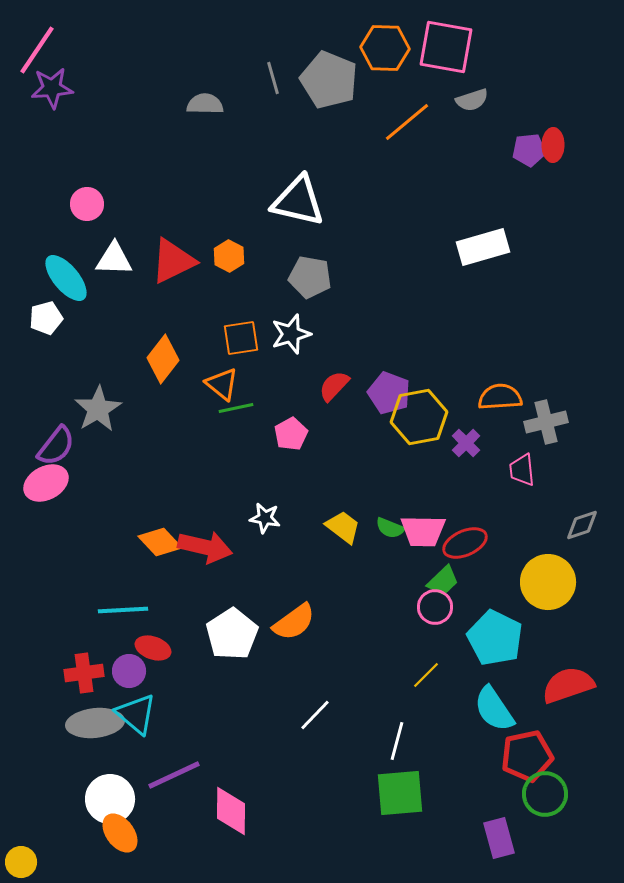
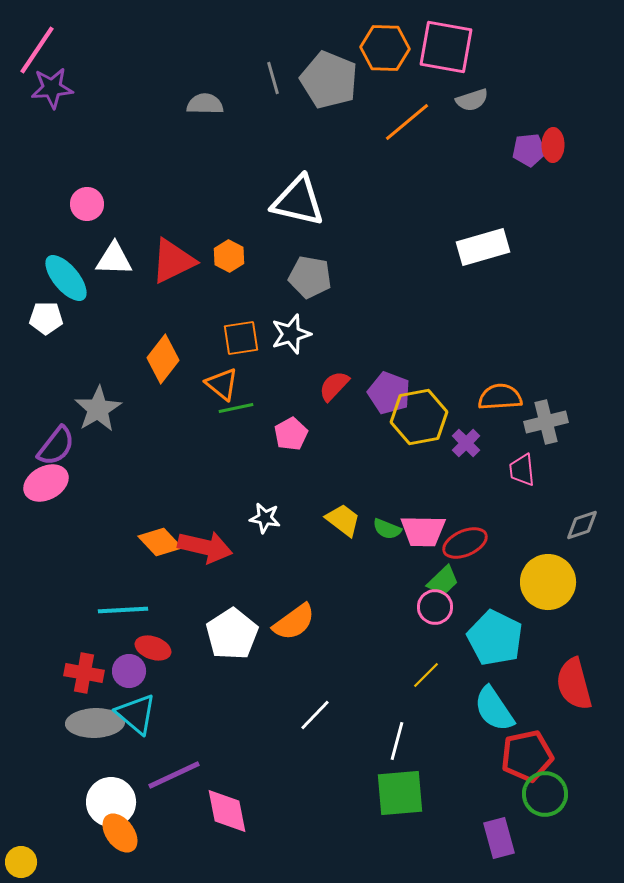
white pentagon at (46, 318): rotated 16 degrees clockwise
yellow trapezoid at (343, 527): moved 7 px up
green semicircle at (390, 528): moved 3 px left, 1 px down
red cross at (84, 673): rotated 18 degrees clockwise
red semicircle at (568, 685): moved 6 px right, 1 px up; rotated 86 degrees counterclockwise
gray ellipse at (95, 723): rotated 4 degrees clockwise
white circle at (110, 799): moved 1 px right, 3 px down
pink diamond at (231, 811): moved 4 px left; rotated 12 degrees counterclockwise
